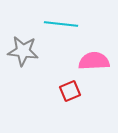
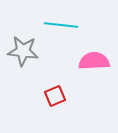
cyan line: moved 1 px down
red square: moved 15 px left, 5 px down
